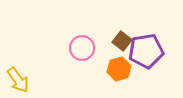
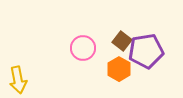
pink circle: moved 1 px right
orange hexagon: rotated 15 degrees counterclockwise
yellow arrow: rotated 24 degrees clockwise
